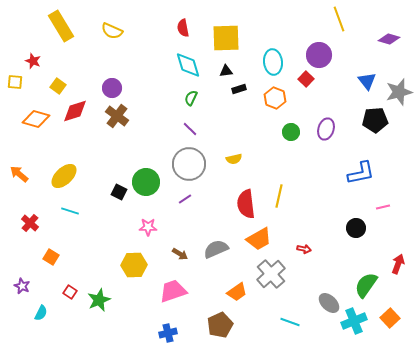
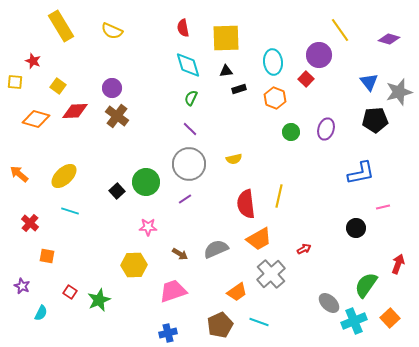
yellow line at (339, 19): moved 1 px right, 11 px down; rotated 15 degrees counterclockwise
blue triangle at (367, 81): moved 2 px right, 1 px down
red diamond at (75, 111): rotated 16 degrees clockwise
black square at (119, 192): moved 2 px left, 1 px up; rotated 21 degrees clockwise
red arrow at (304, 249): rotated 40 degrees counterclockwise
orange square at (51, 257): moved 4 px left, 1 px up; rotated 21 degrees counterclockwise
cyan line at (290, 322): moved 31 px left
